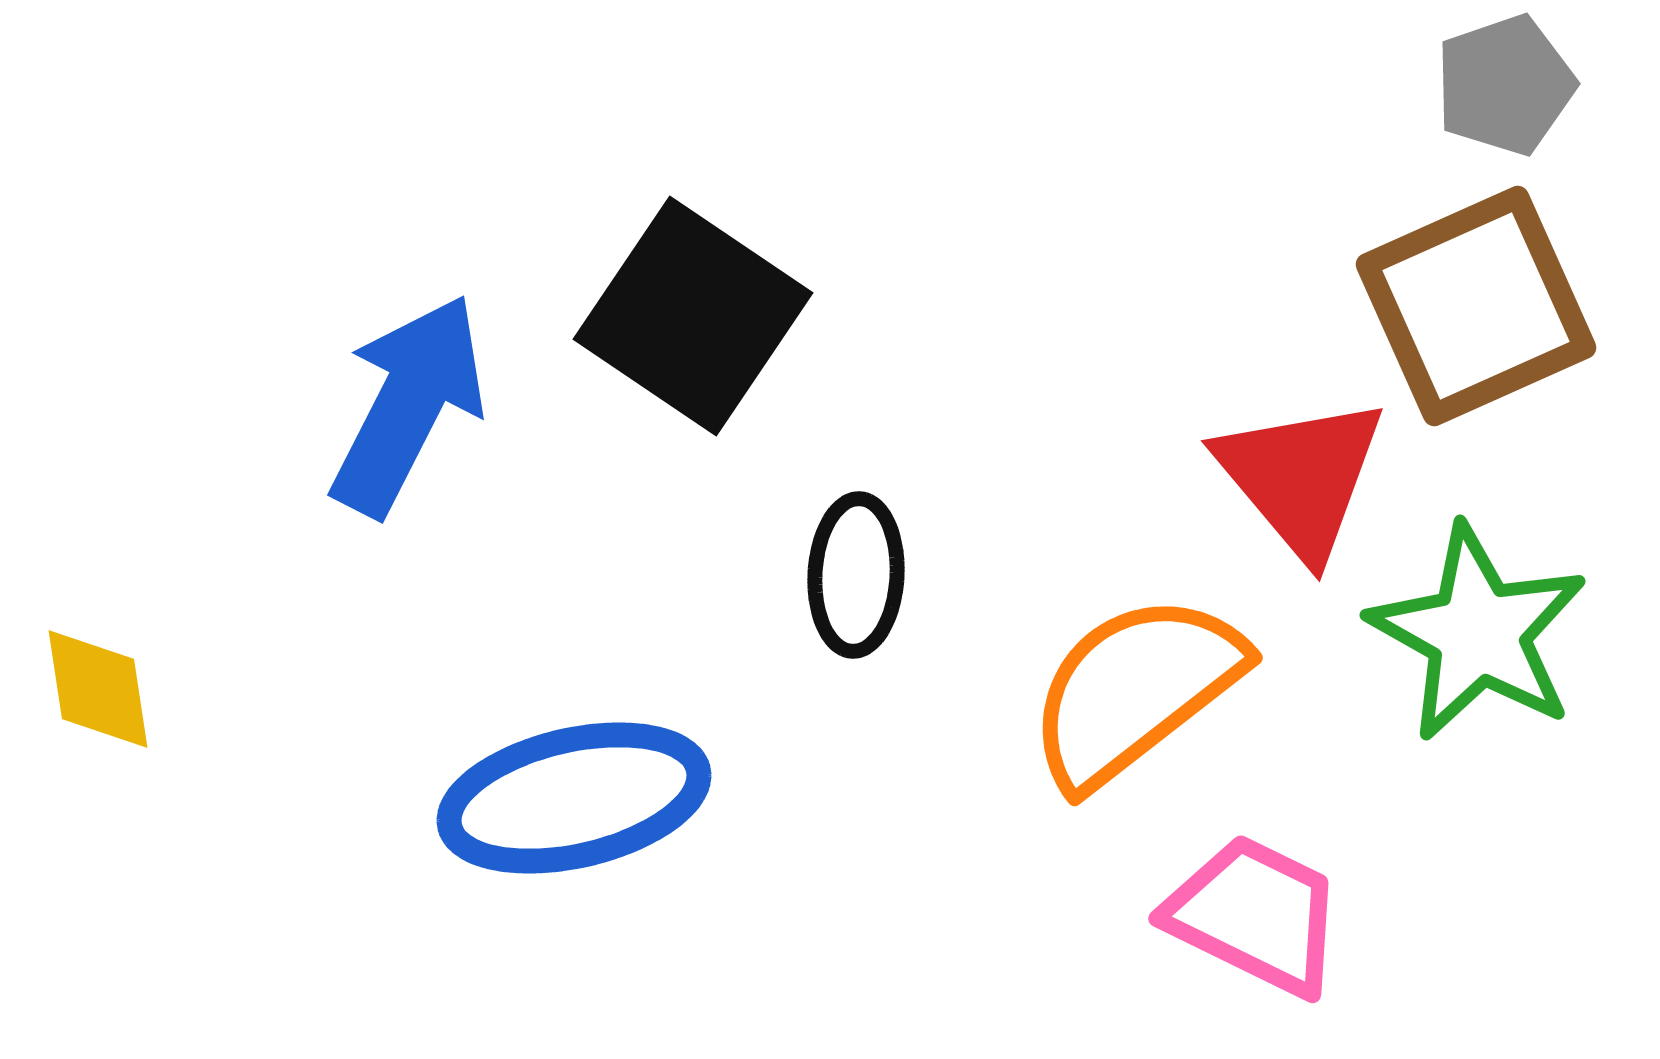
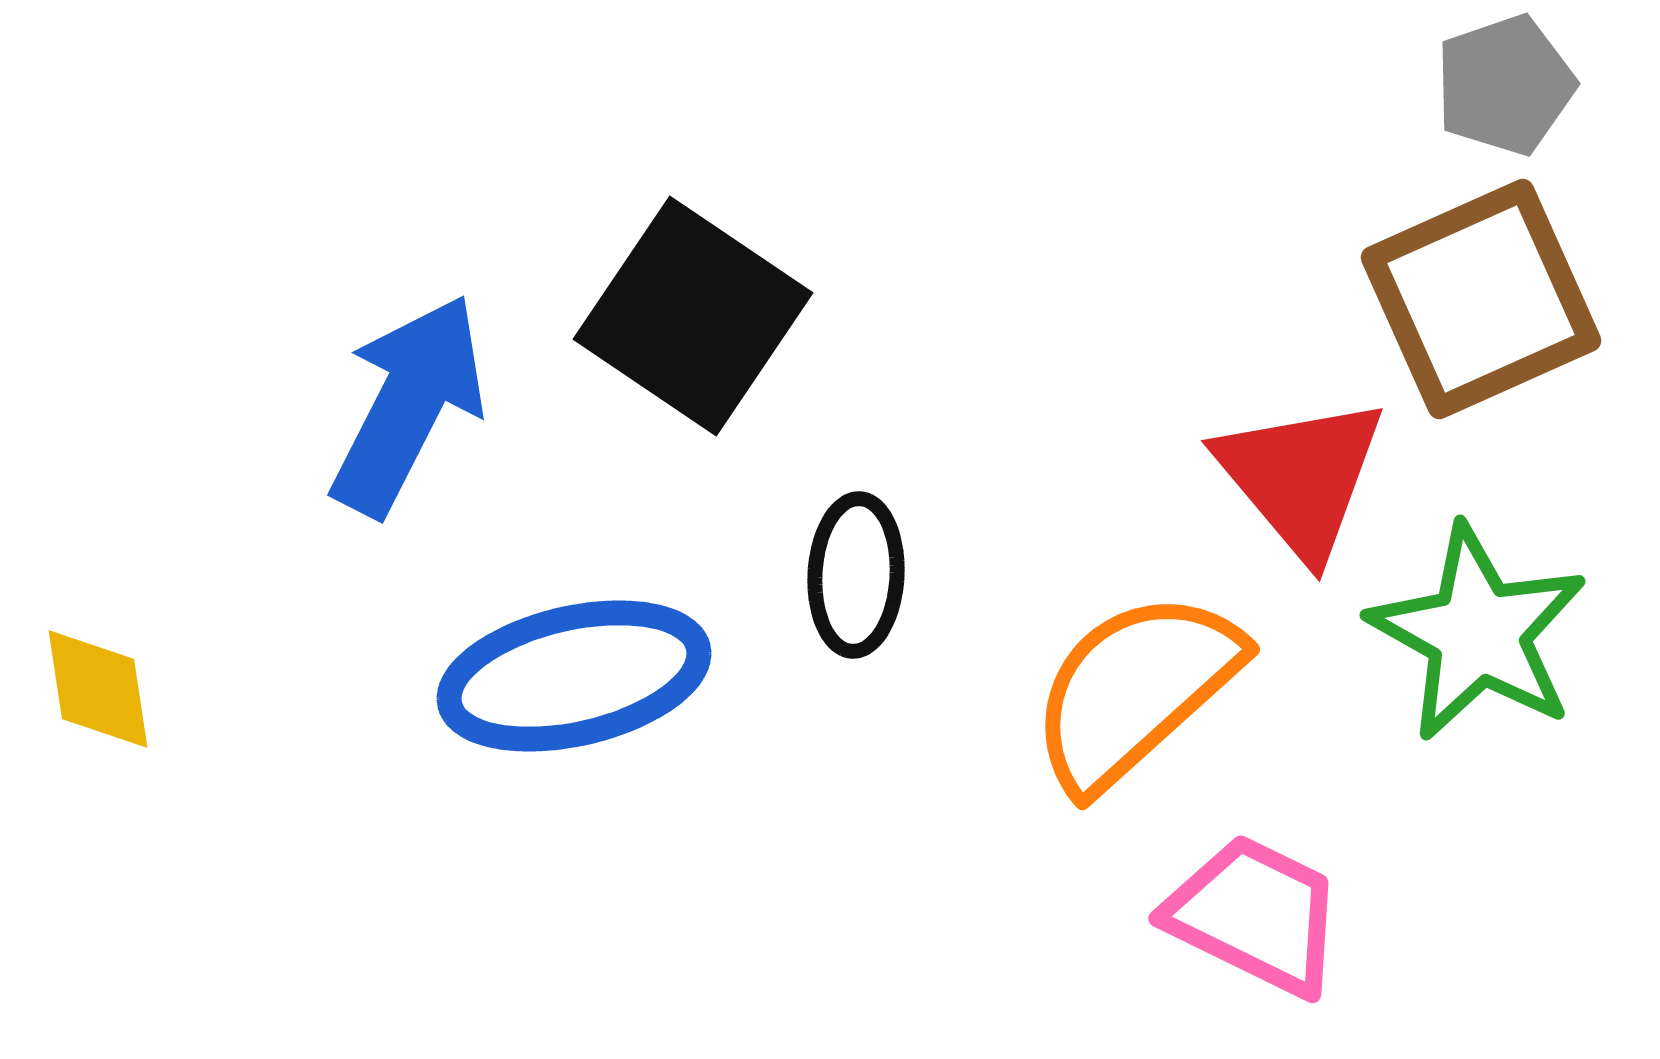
brown square: moved 5 px right, 7 px up
orange semicircle: rotated 4 degrees counterclockwise
blue ellipse: moved 122 px up
